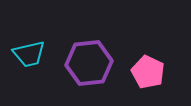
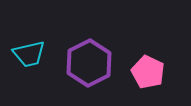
purple hexagon: rotated 21 degrees counterclockwise
